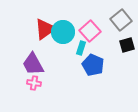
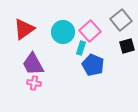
red triangle: moved 21 px left
black square: moved 1 px down
